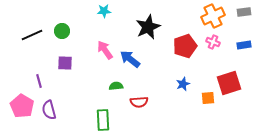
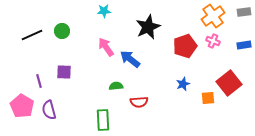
orange cross: rotated 10 degrees counterclockwise
pink cross: moved 1 px up
pink arrow: moved 1 px right, 3 px up
purple square: moved 1 px left, 9 px down
red square: rotated 20 degrees counterclockwise
